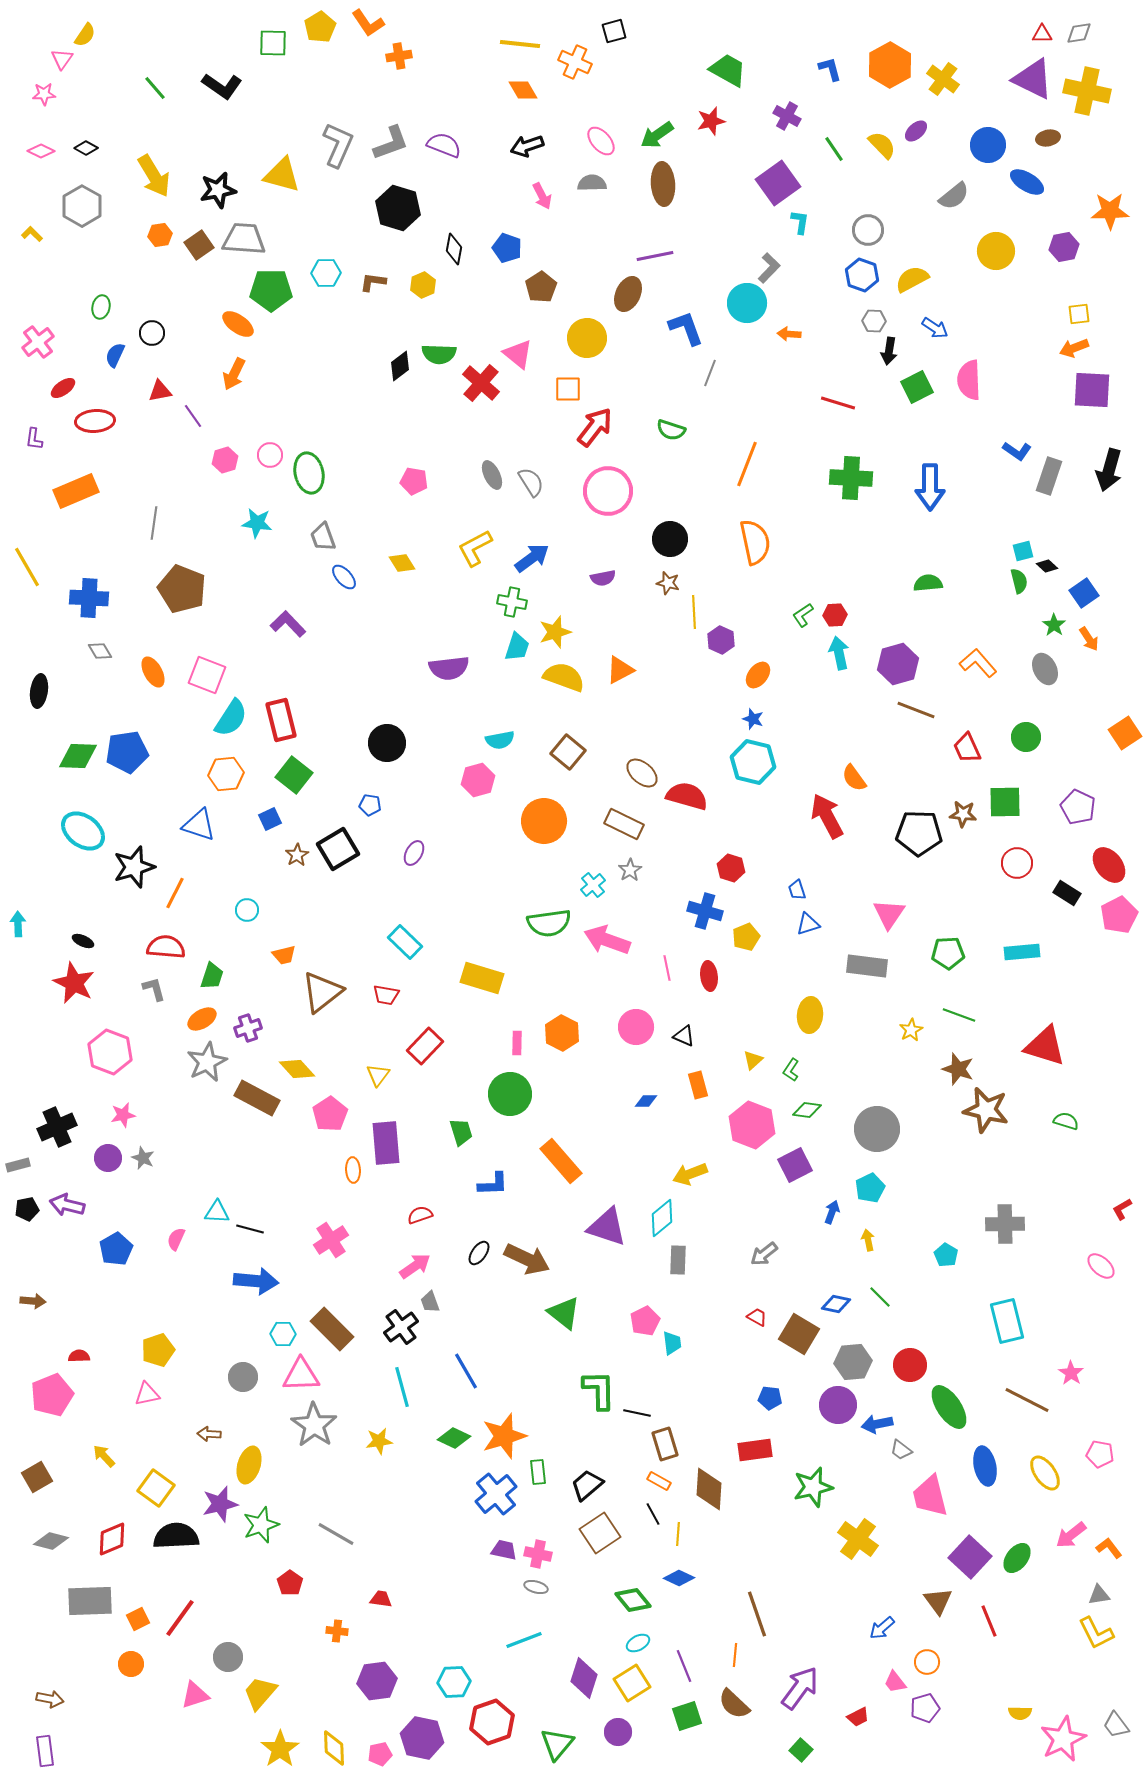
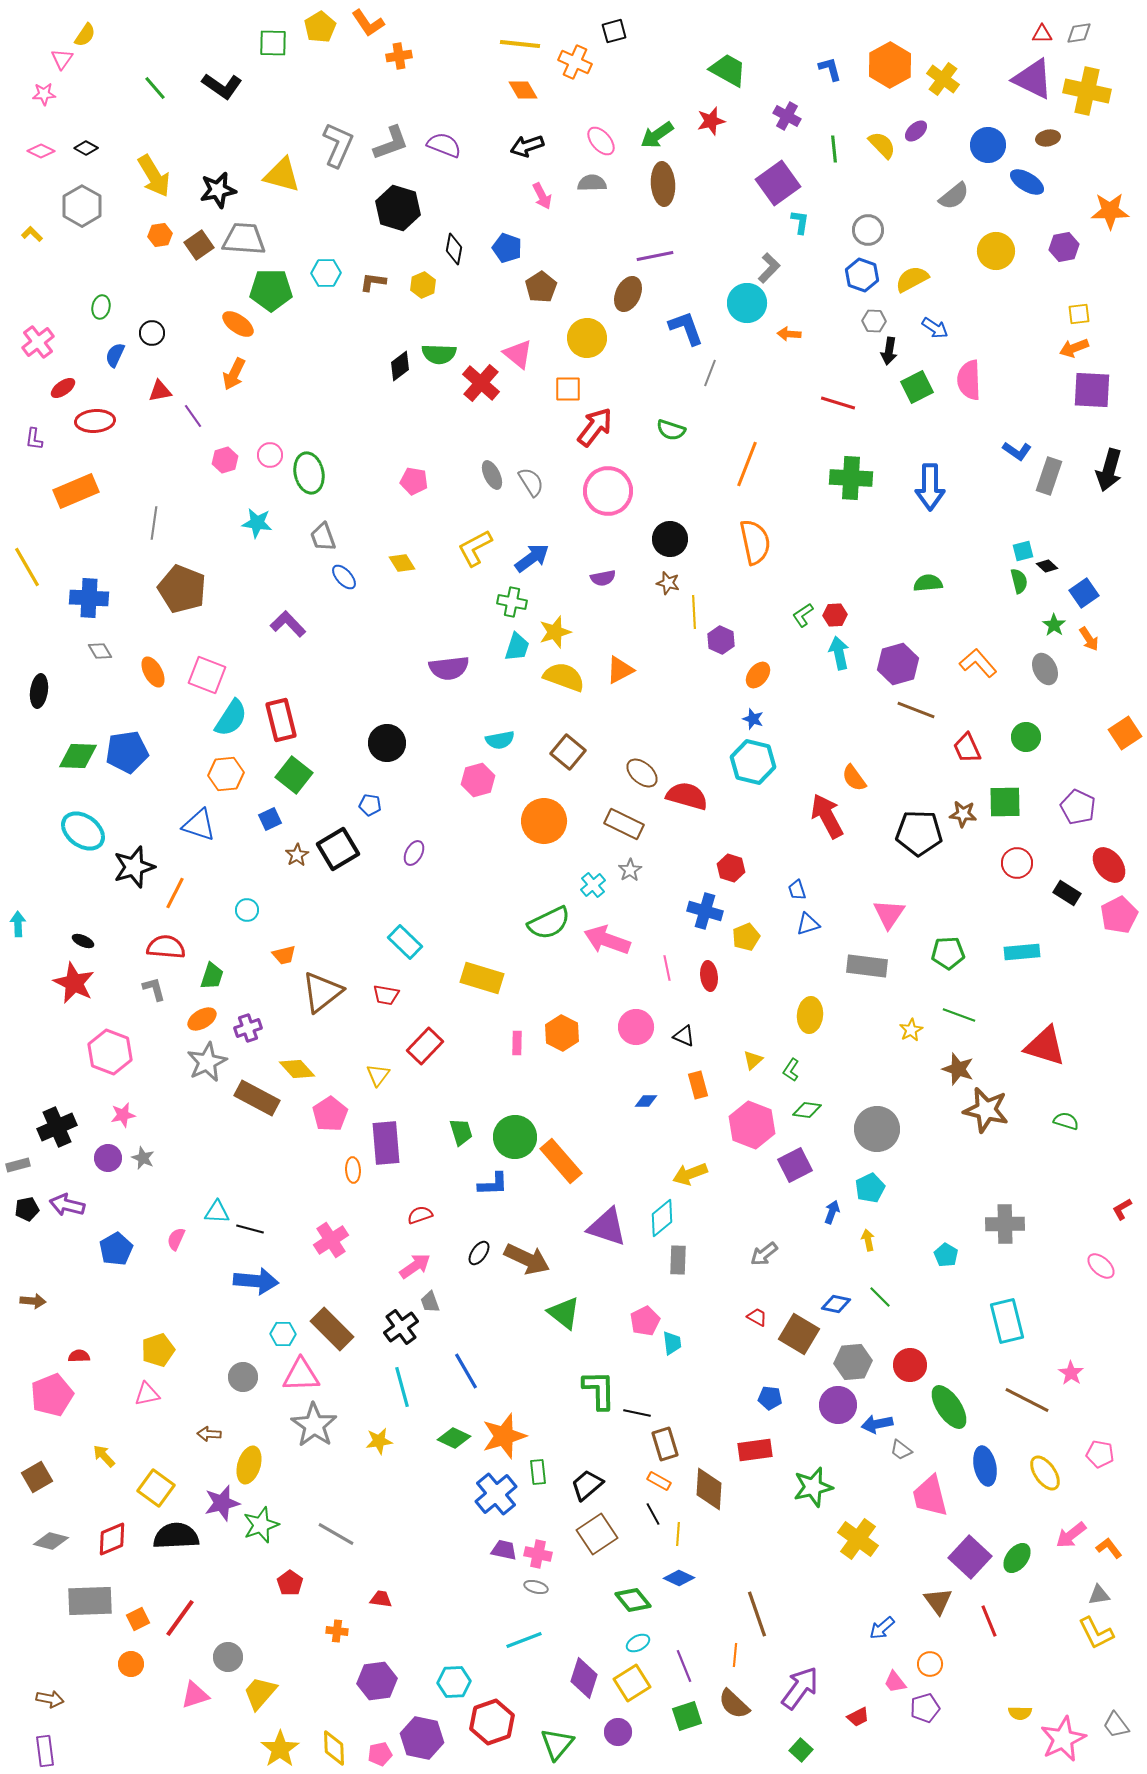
green line at (834, 149): rotated 28 degrees clockwise
green semicircle at (549, 923): rotated 18 degrees counterclockwise
green circle at (510, 1094): moved 5 px right, 43 px down
purple star at (220, 1504): moved 2 px right, 1 px up
brown square at (600, 1533): moved 3 px left, 1 px down
orange circle at (927, 1662): moved 3 px right, 2 px down
